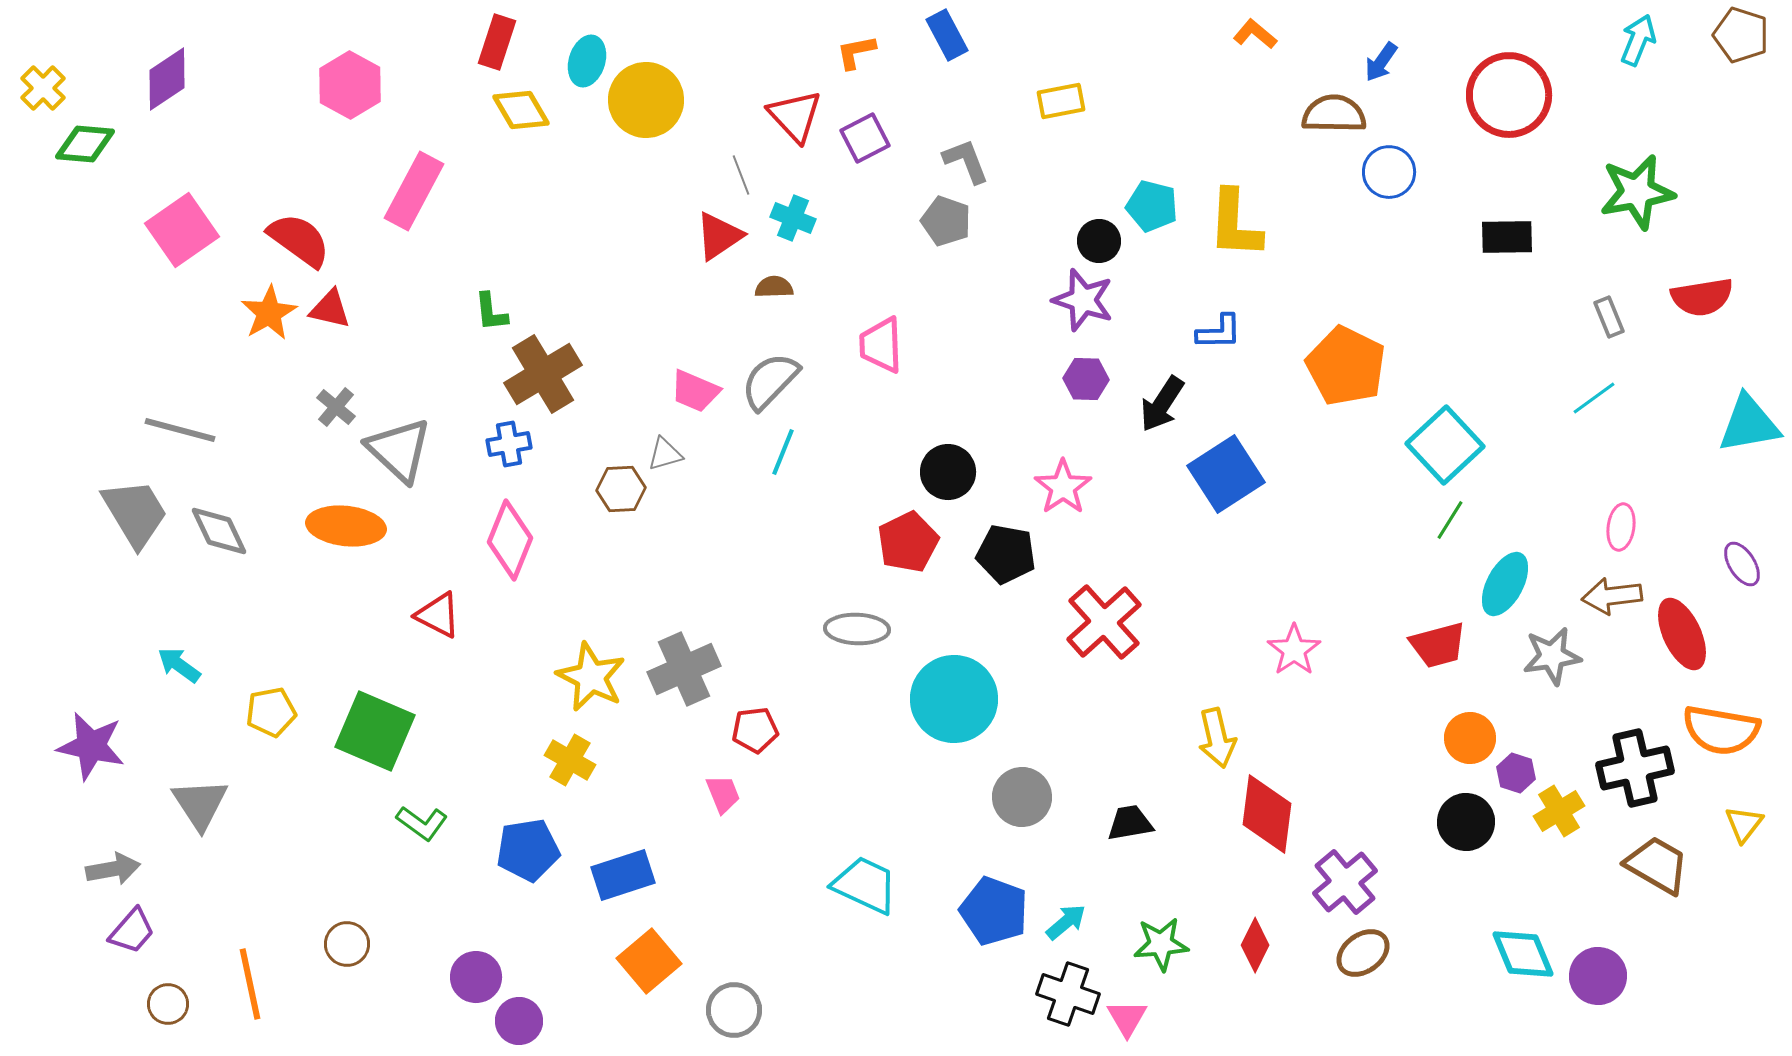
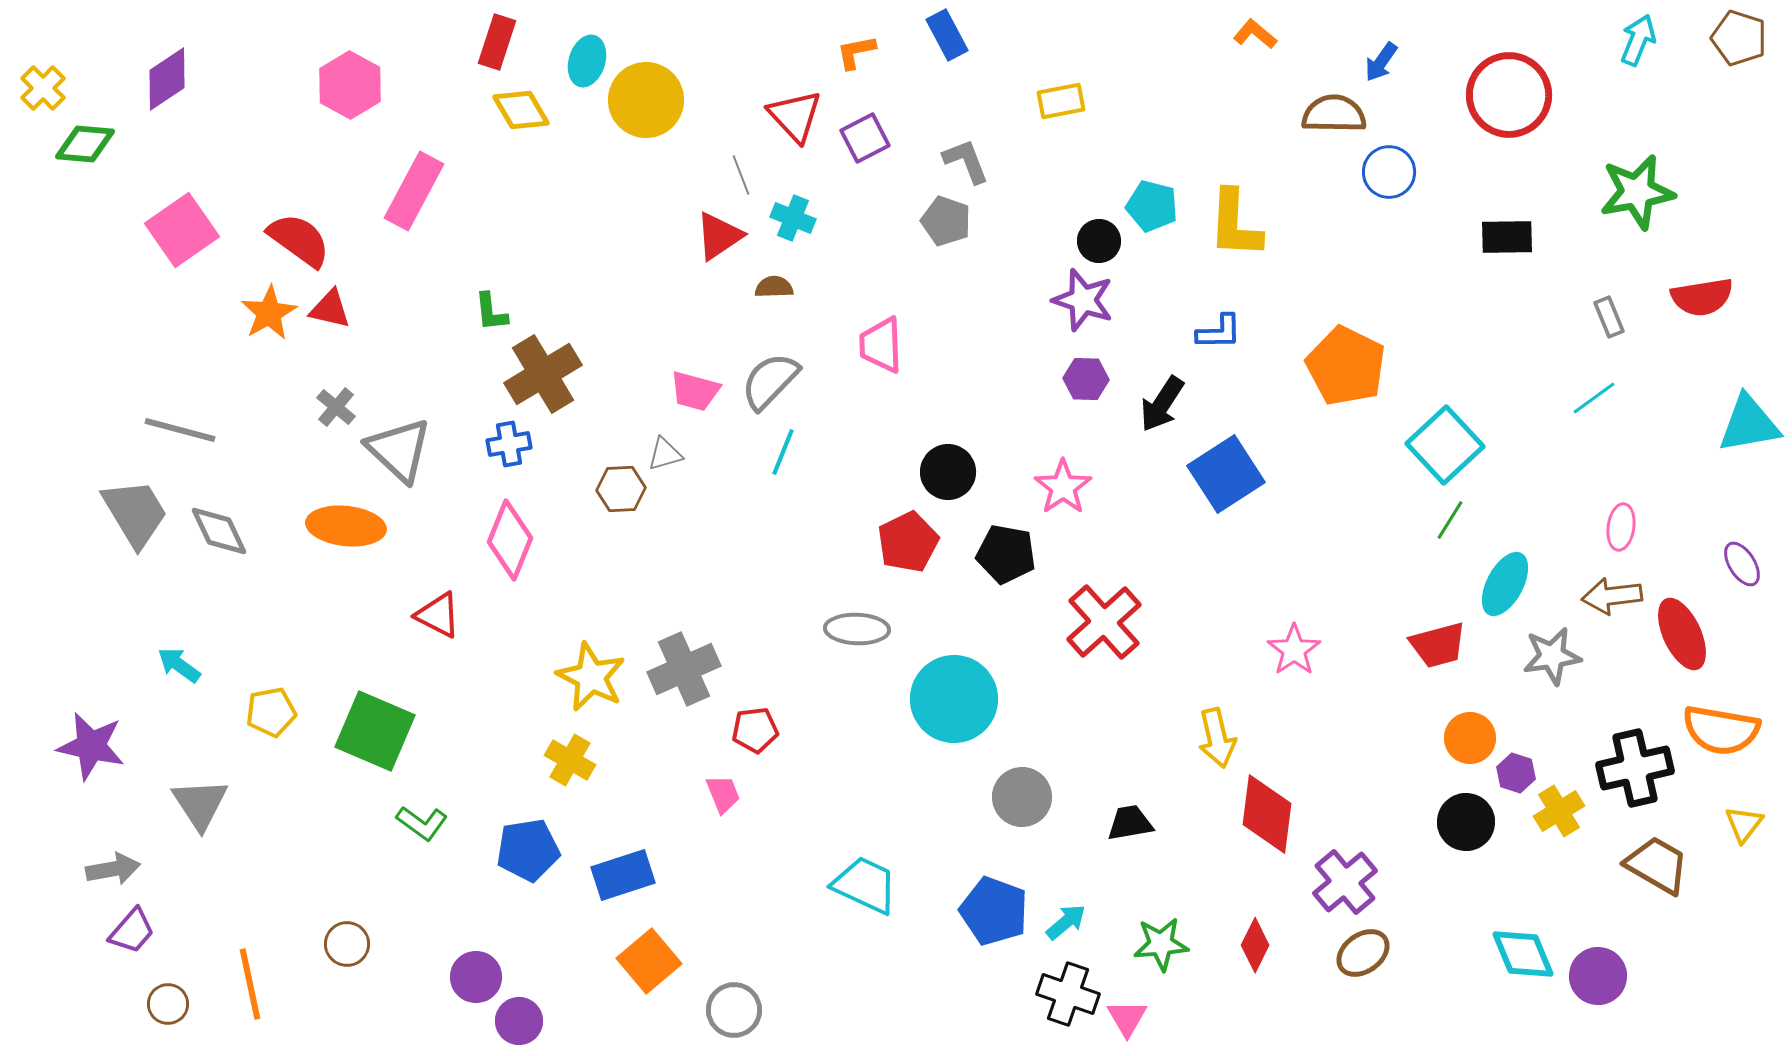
brown pentagon at (1741, 35): moved 2 px left, 3 px down
pink trapezoid at (695, 391): rotated 8 degrees counterclockwise
